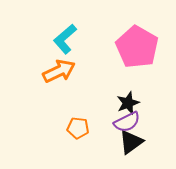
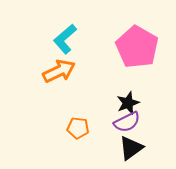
black triangle: moved 6 px down
